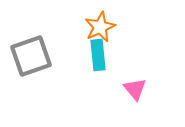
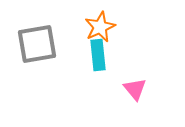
gray square: moved 6 px right, 12 px up; rotated 9 degrees clockwise
